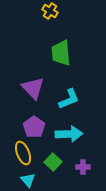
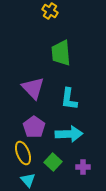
cyan L-shape: rotated 120 degrees clockwise
